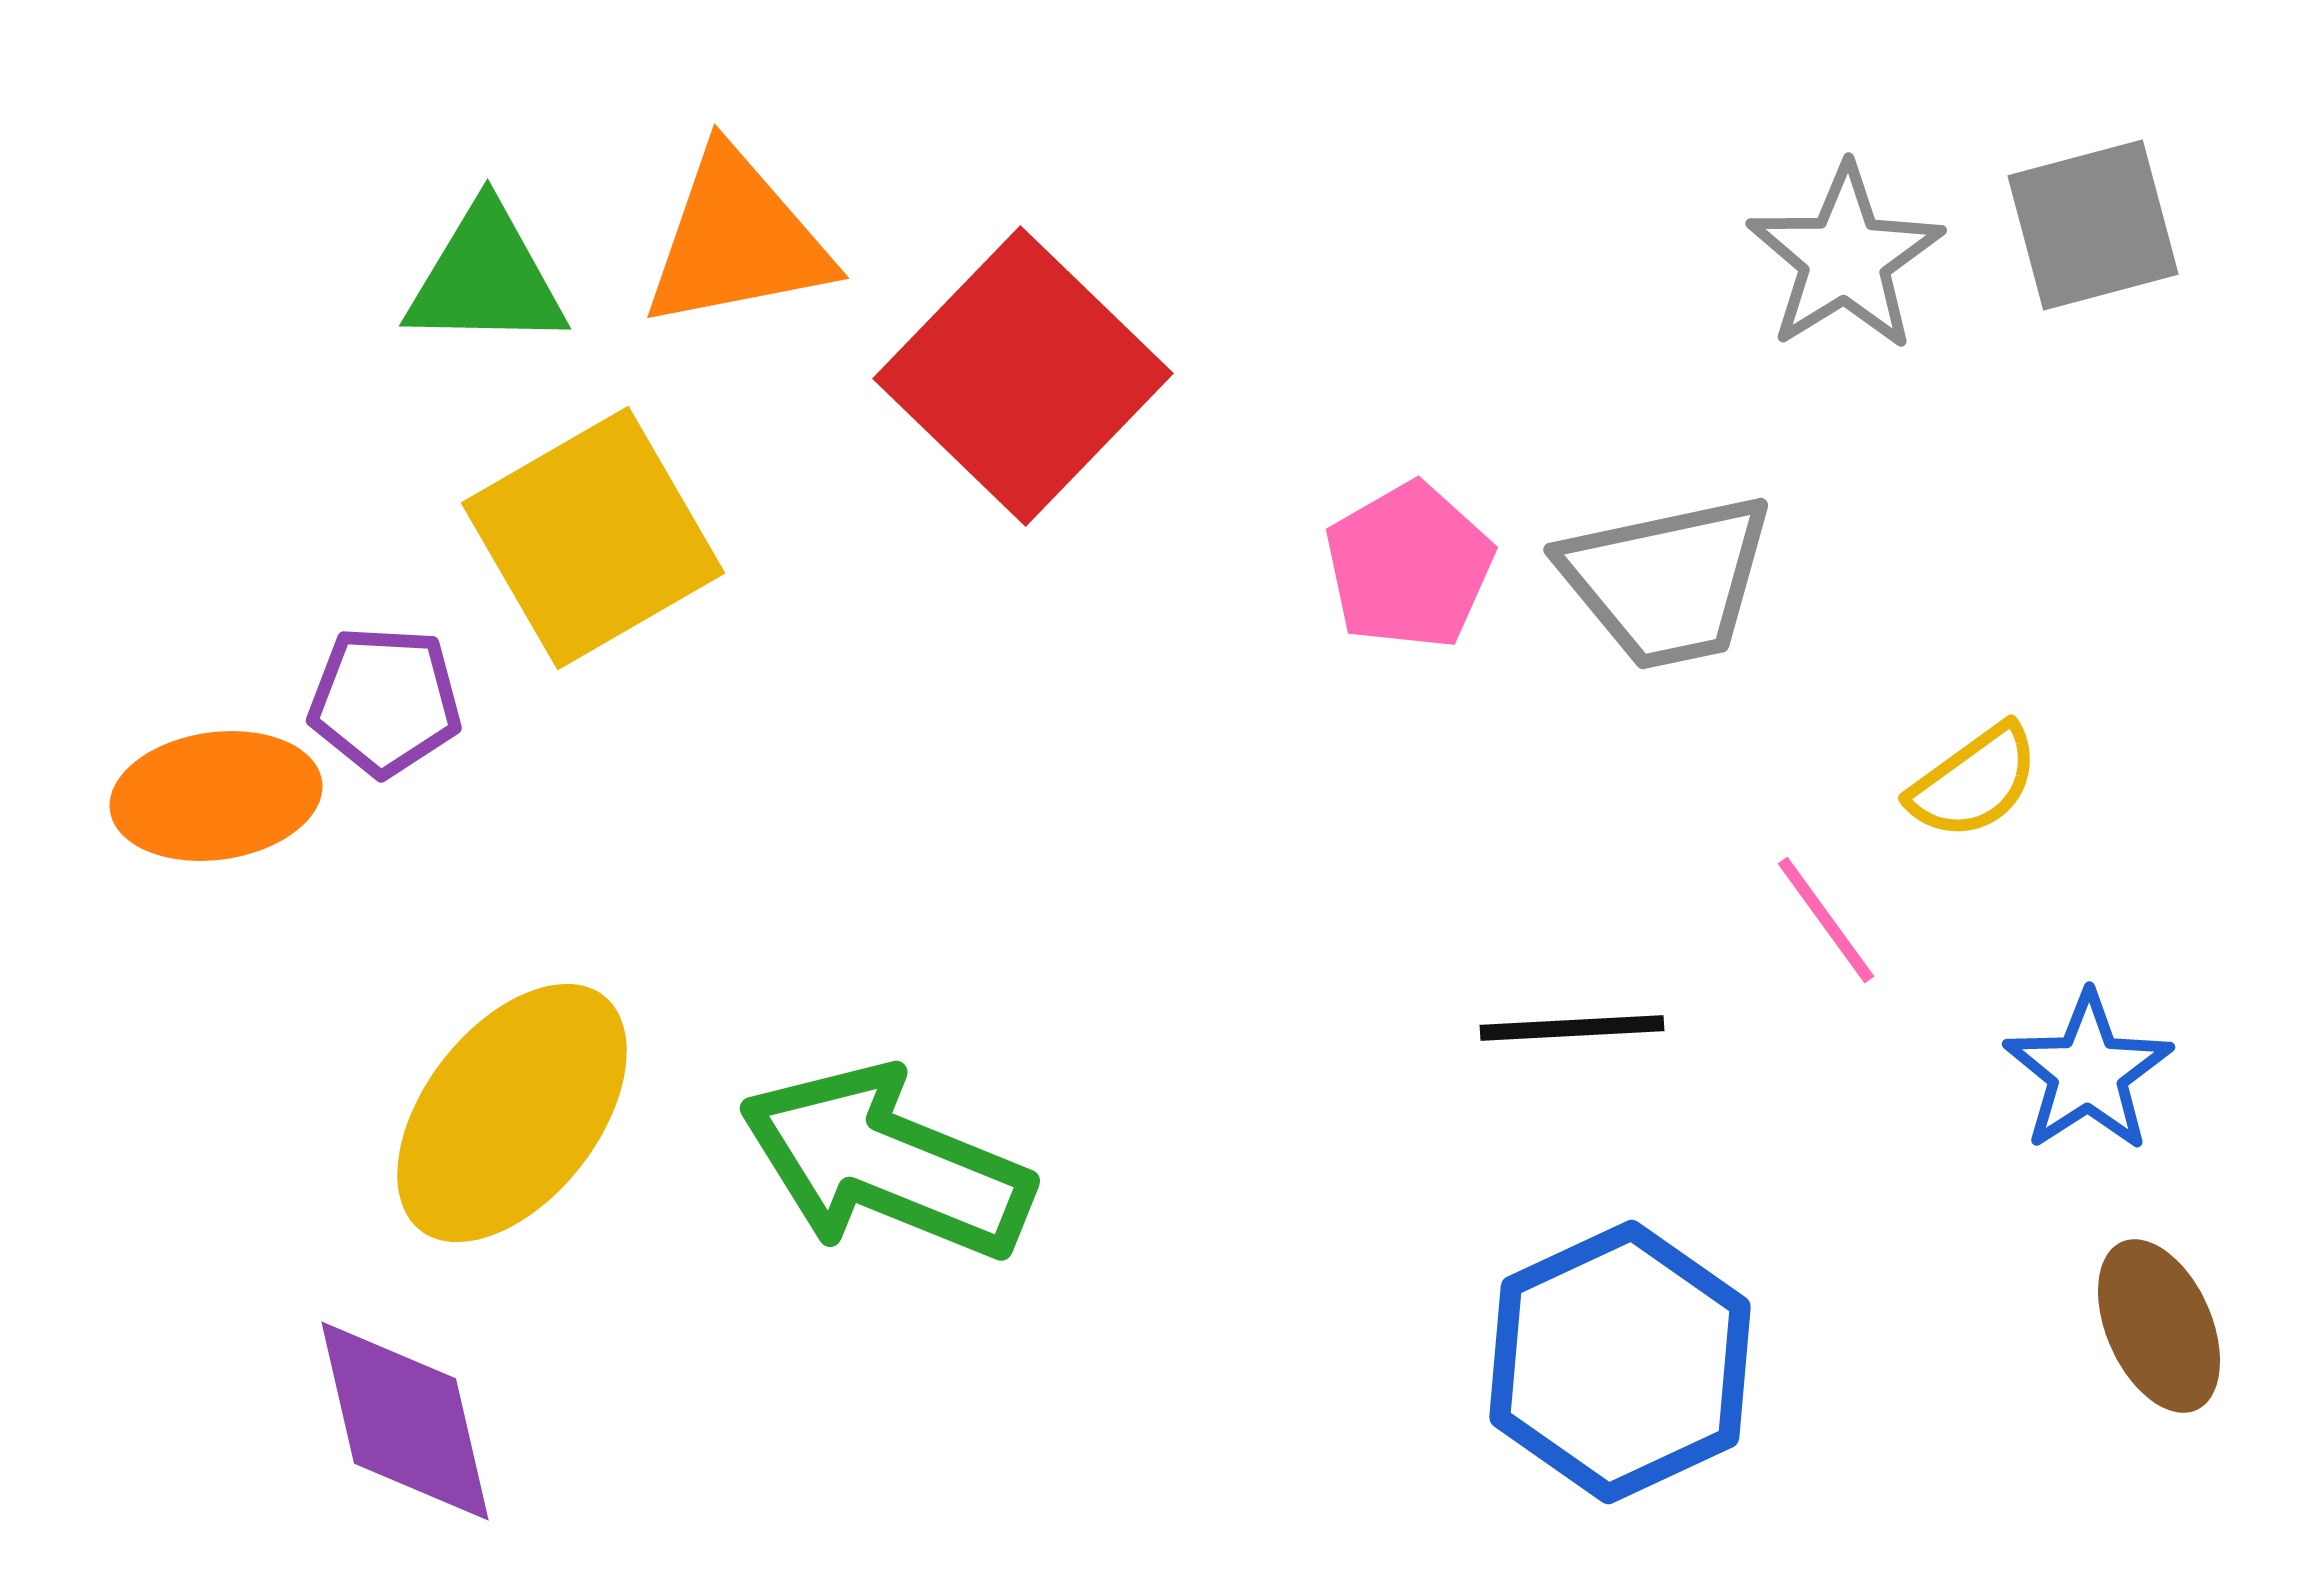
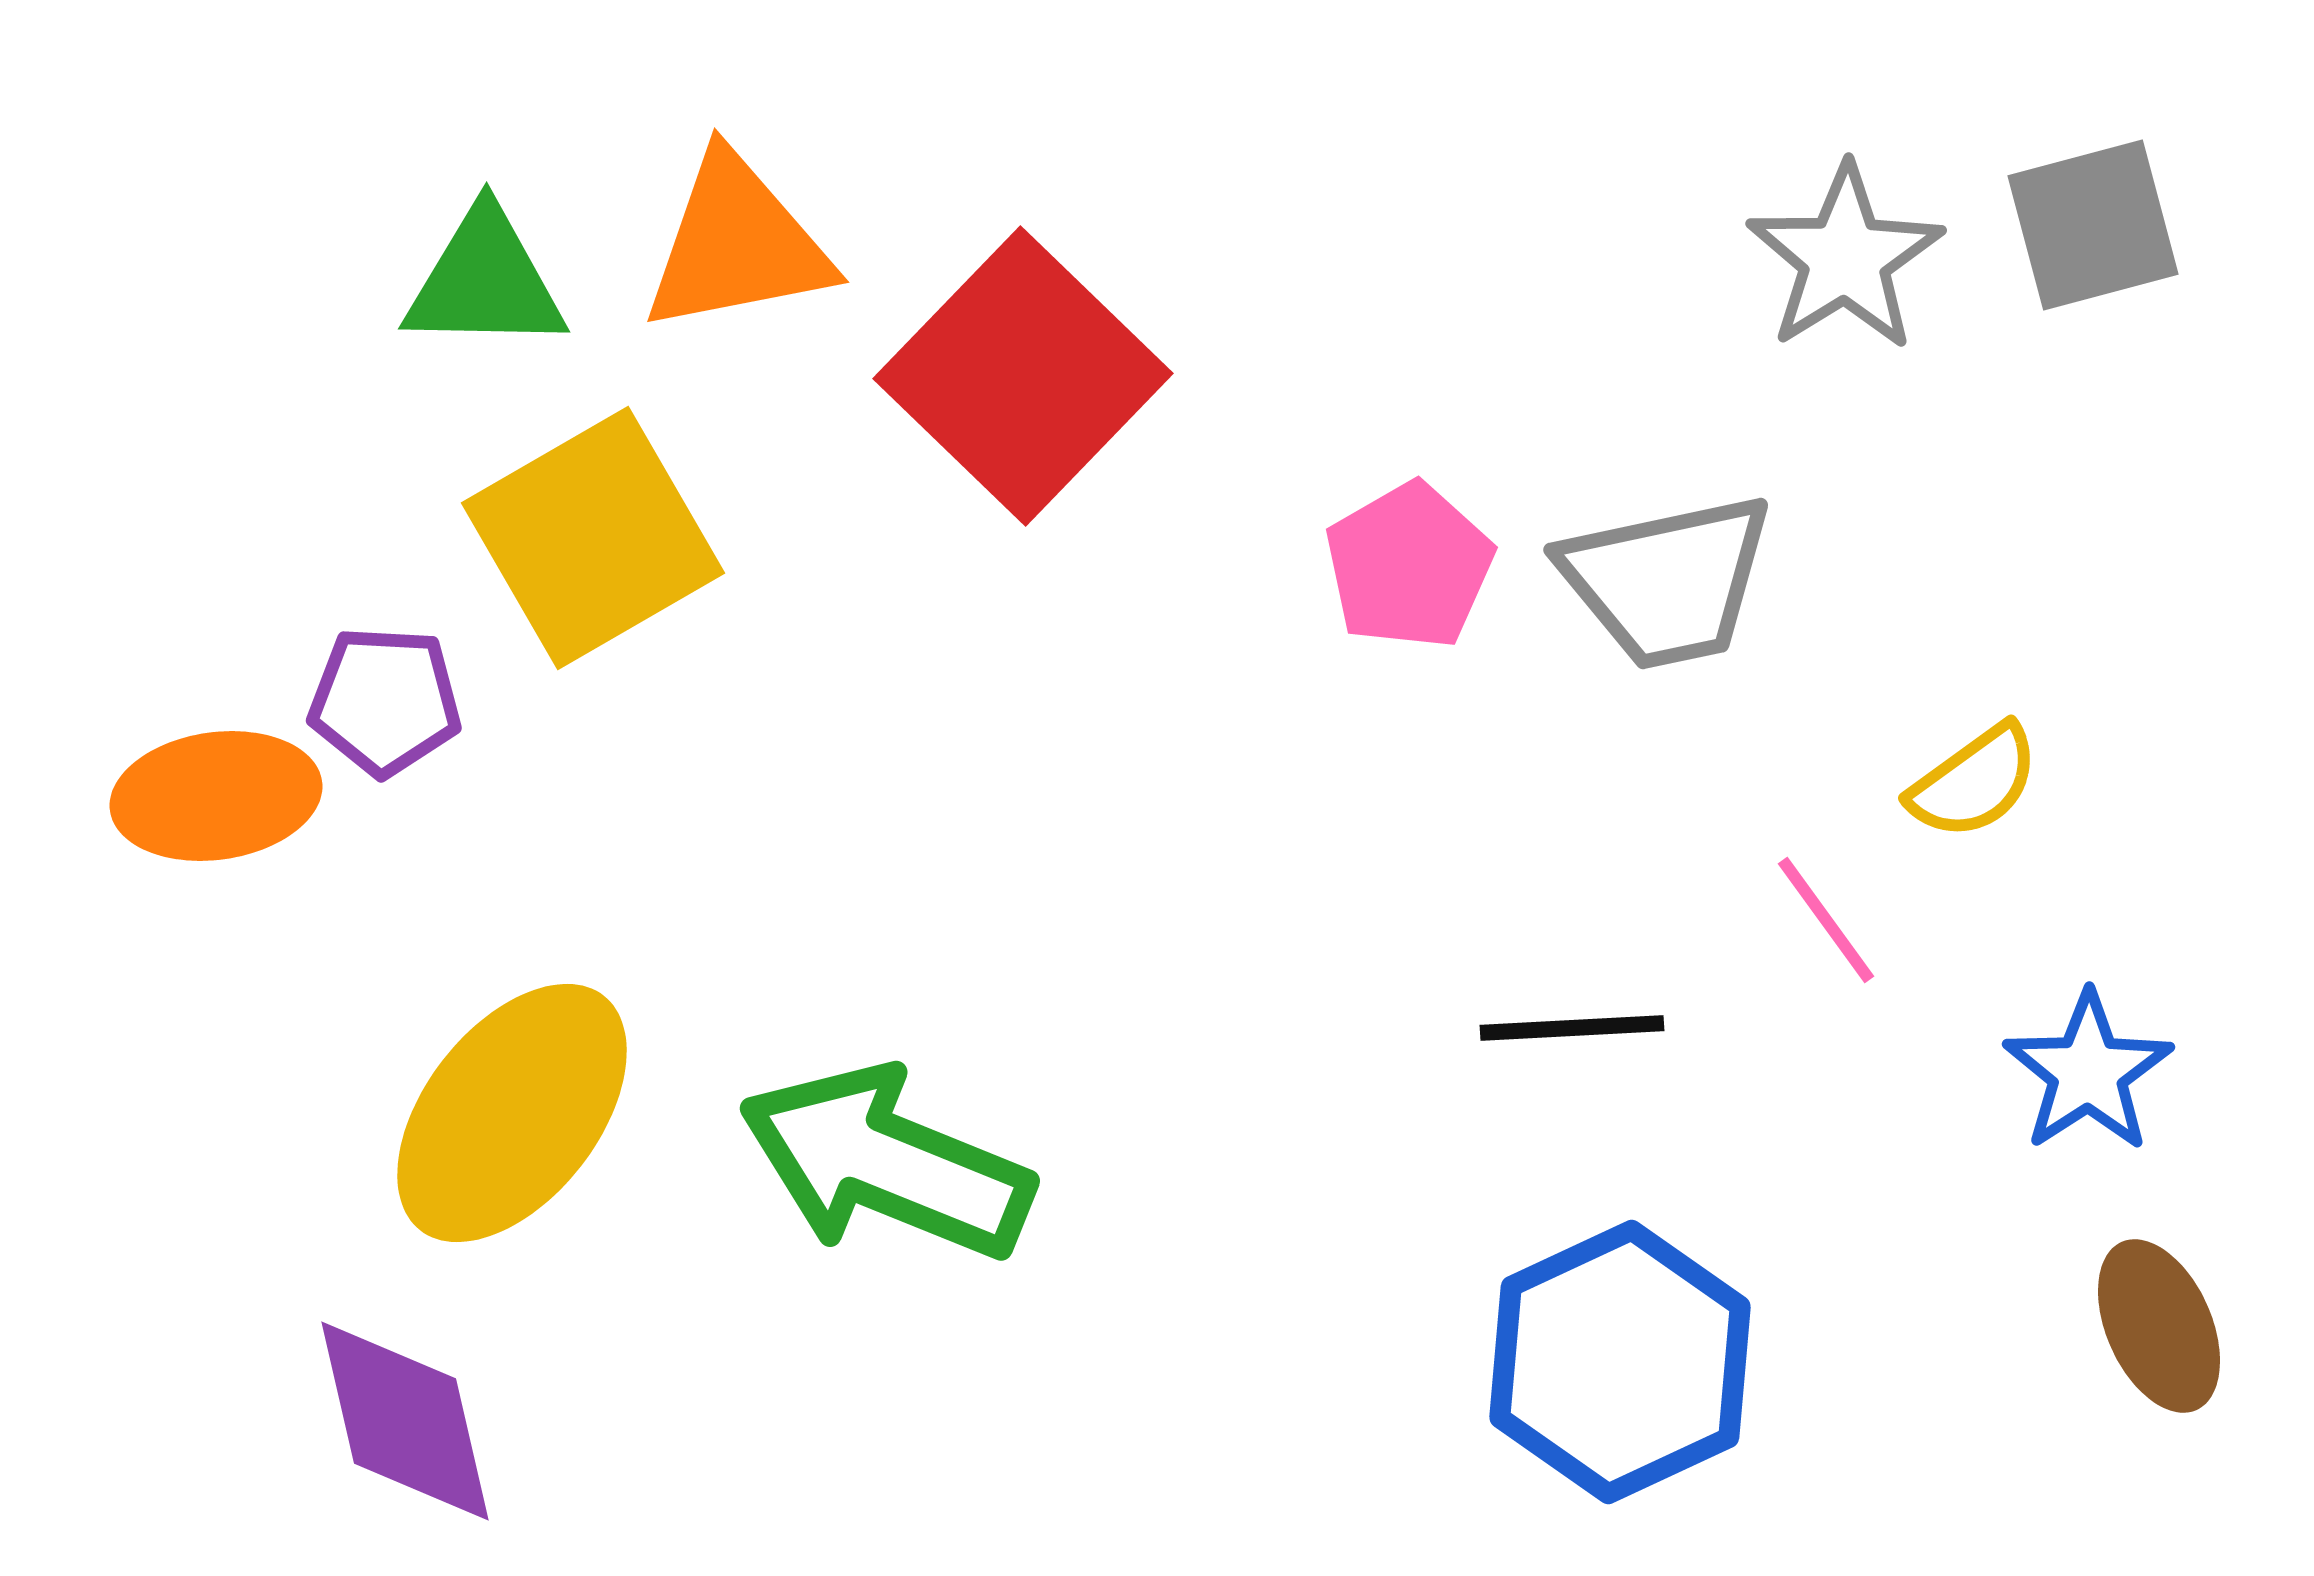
orange triangle: moved 4 px down
green triangle: moved 1 px left, 3 px down
